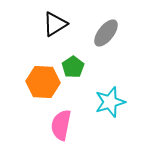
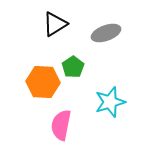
gray ellipse: rotated 32 degrees clockwise
